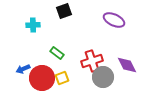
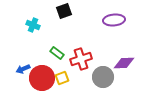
purple ellipse: rotated 30 degrees counterclockwise
cyan cross: rotated 24 degrees clockwise
red cross: moved 11 px left, 2 px up
purple diamond: moved 3 px left, 2 px up; rotated 65 degrees counterclockwise
